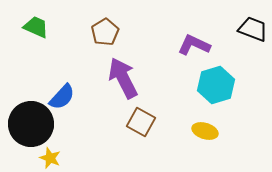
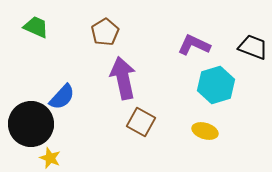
black trapezoid: moved 18 px down
purple arrow: rotated 15 degrees clockwise
